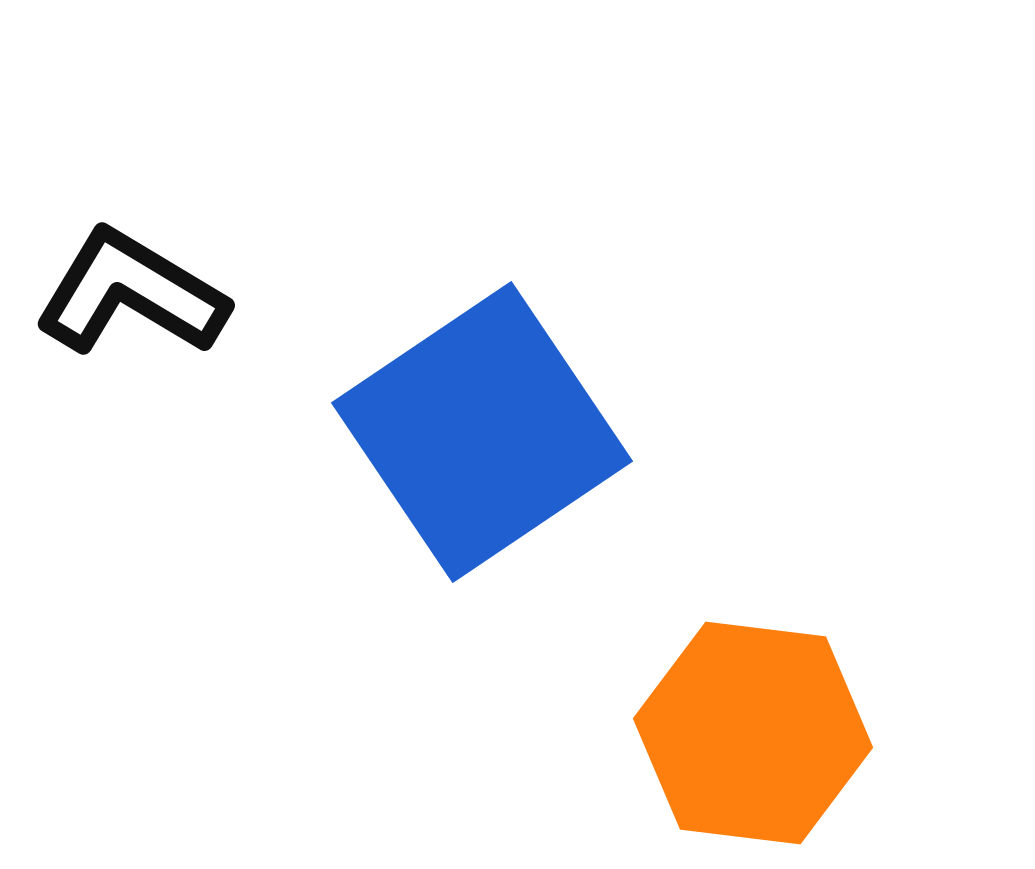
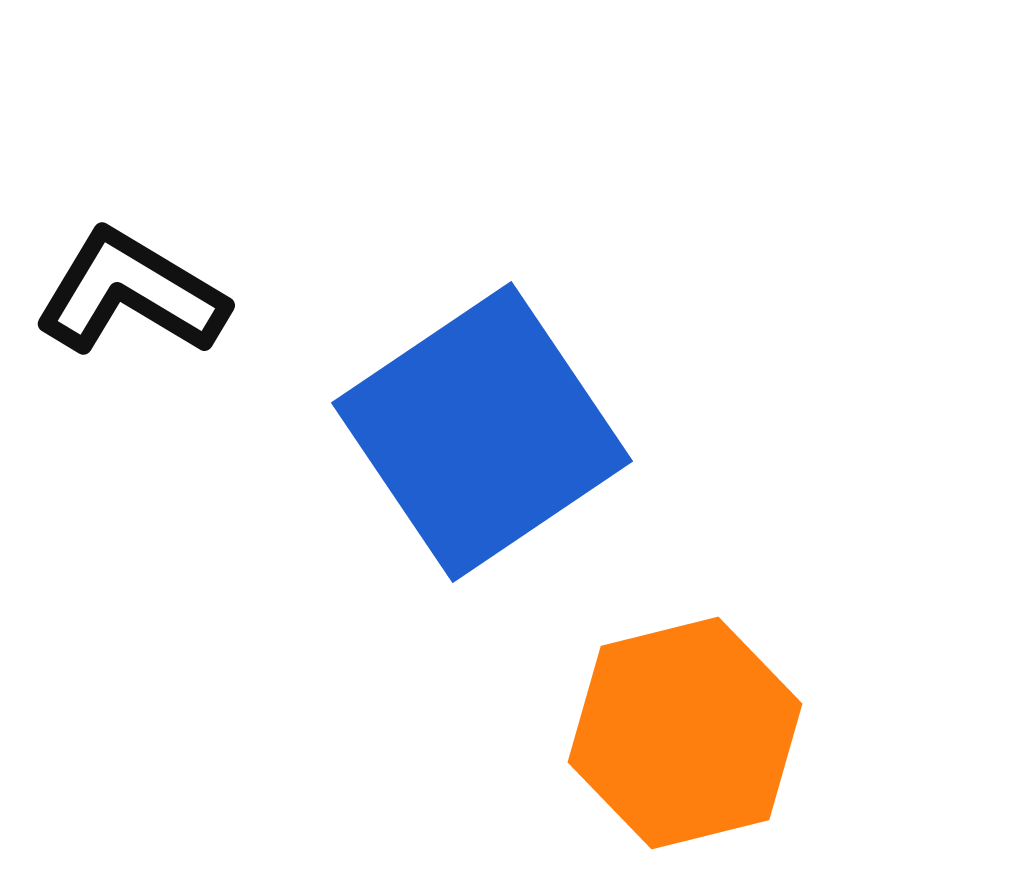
orange hexagon: moved 68 px left; rotated 21 degrees counterclockwise
